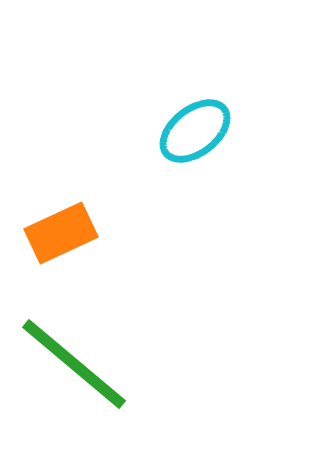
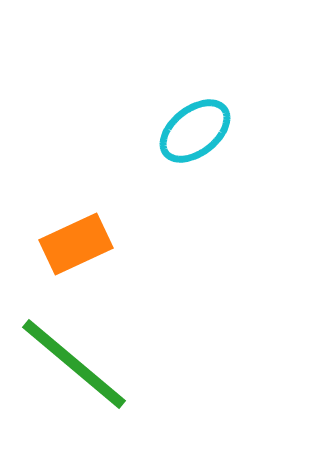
orange rectangle: moved 15 px right, 11 px down
